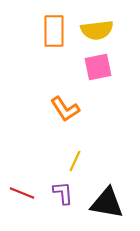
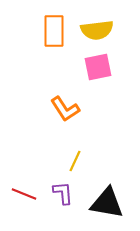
red line: moved 2 px right, 1 px down
